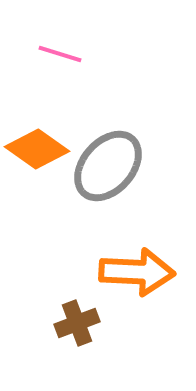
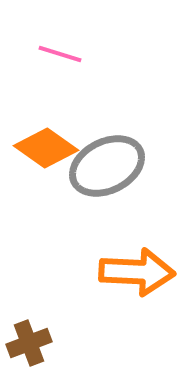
orange diamond: moved 9 px right, 1 px up
gray ellipse: moved 1 px left; rotated 22 degrees clockwise
brown cross: moved 48 px left, 20 px down
